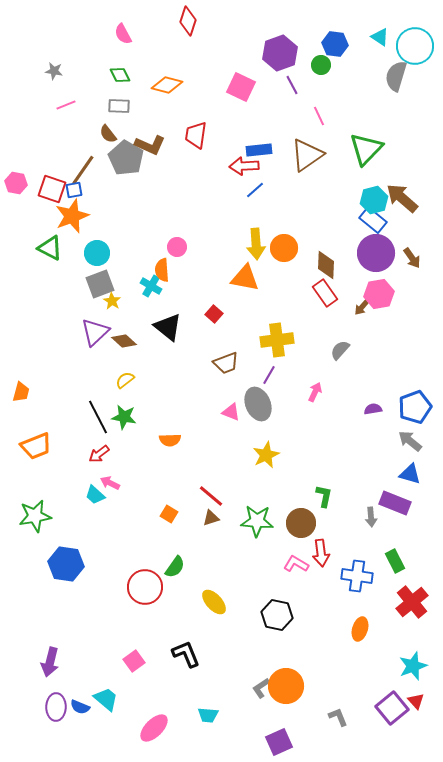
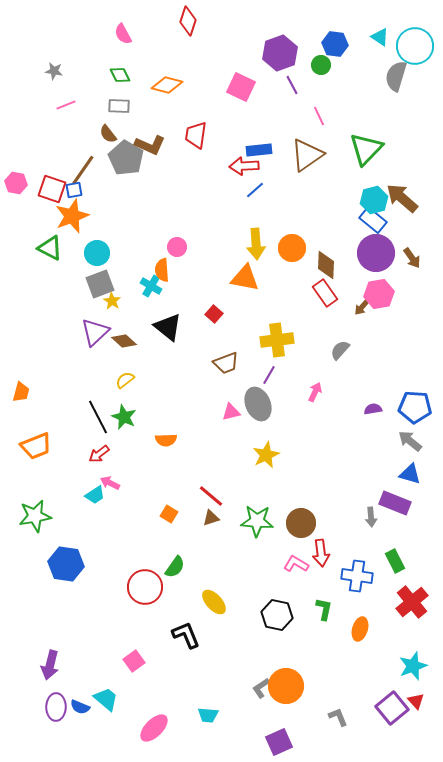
orange circle at (284, 248): moved 8 px right
blue pentagon at (415, 407): rotated 24 degrees clockwise
pink triangle at (231, 412): rotated 36 degrees counterclockwise
green star at (124, 417): rotated 15 degrees clockwise
orange semicircle at (170, 440): moved 4 px left
cyan trapezoid at (95, 495): rotated 75 degrees counterclockwise
green L-shape at (324, 496): moved 113 px down
black L-shape at (186, 654): moved 19 px up
purple arrow at (50, 662): moved 3 px down
